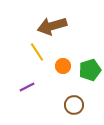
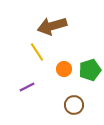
orange circle: moved 1 px right, 3 px down
